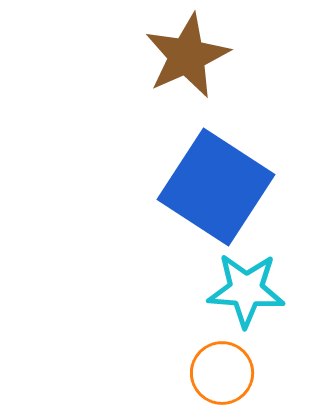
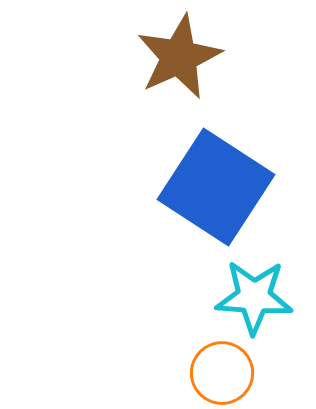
brown star: moved 8 px left, 1 px down
cyan star: moved 8 px right, 7 px down
